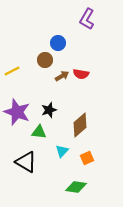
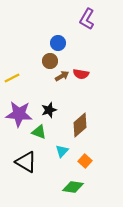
brown circle: moved 5 px right, 1 px down
yellow line: moved 7 px down
purple star: moved 2 px right, 2 px down; rotated 16 degrees counterclockwise
green triangle: rotated 14 degrees clockwise
orange square: moved 2 px left, 3 px down; rotated 24 degrees counterclockwise
green diamond: moved 3 px left
